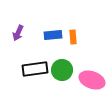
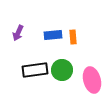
black rectangle: moved 1 px down
pink ellipse: rotated 55 degrees clockwise
